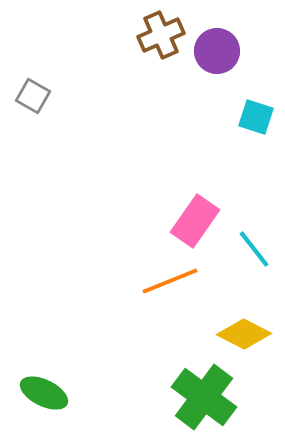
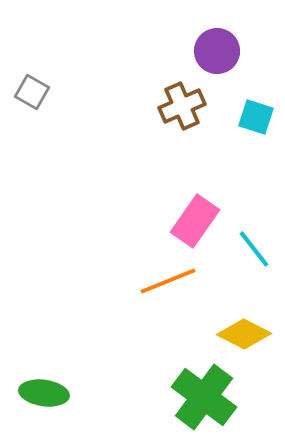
brown cross: moved 21 px right, 71 px down
gray square: moved 1 px left, 4 px up
orange line: moved 2 px left
green ellipse: rotated 18 degrees counterclockwise
